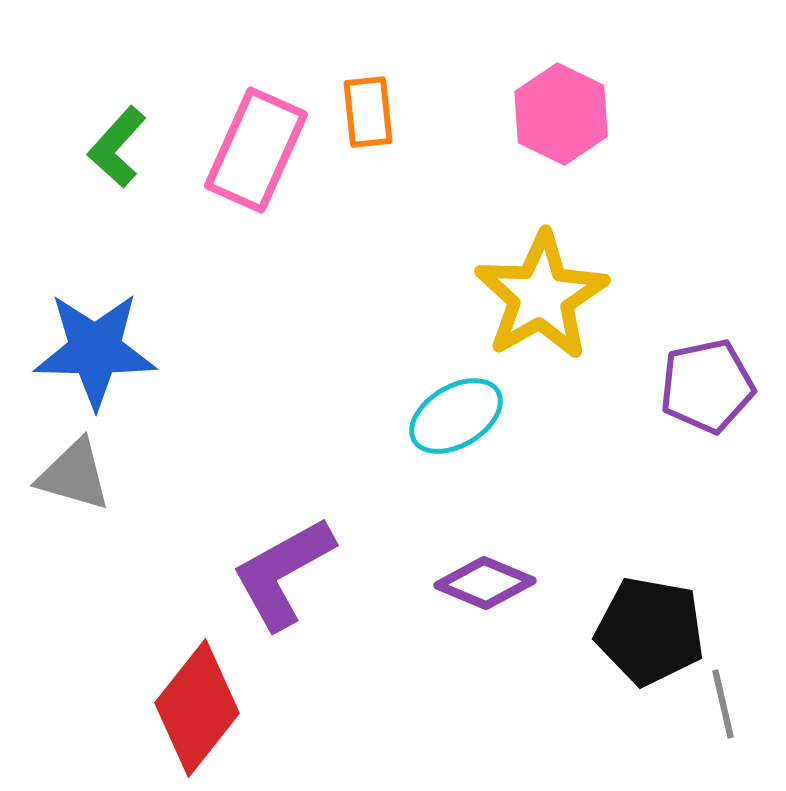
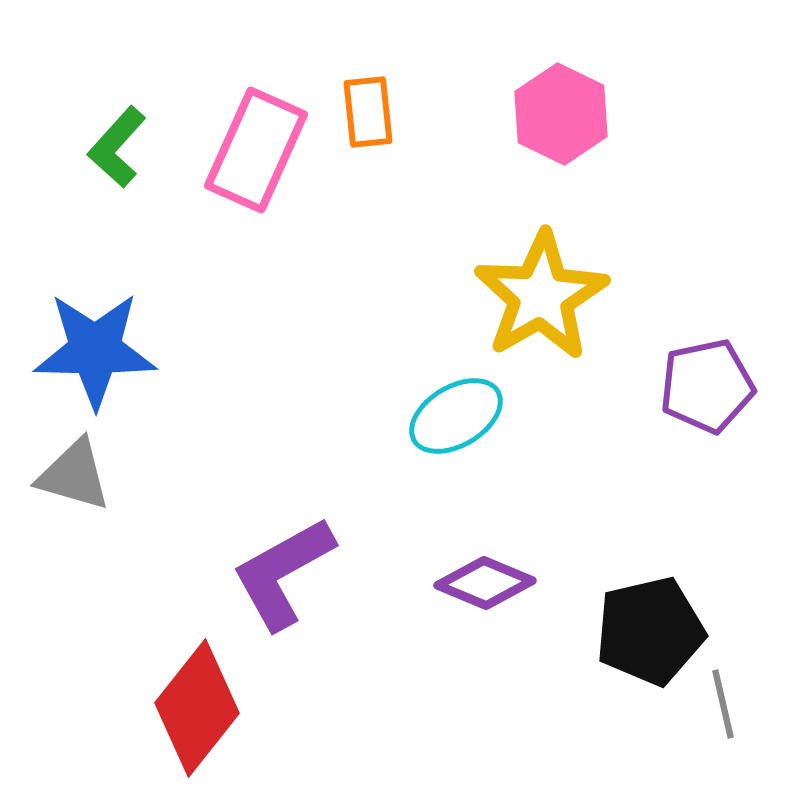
black pentagon: rotated 23 degrees counterclockwise
